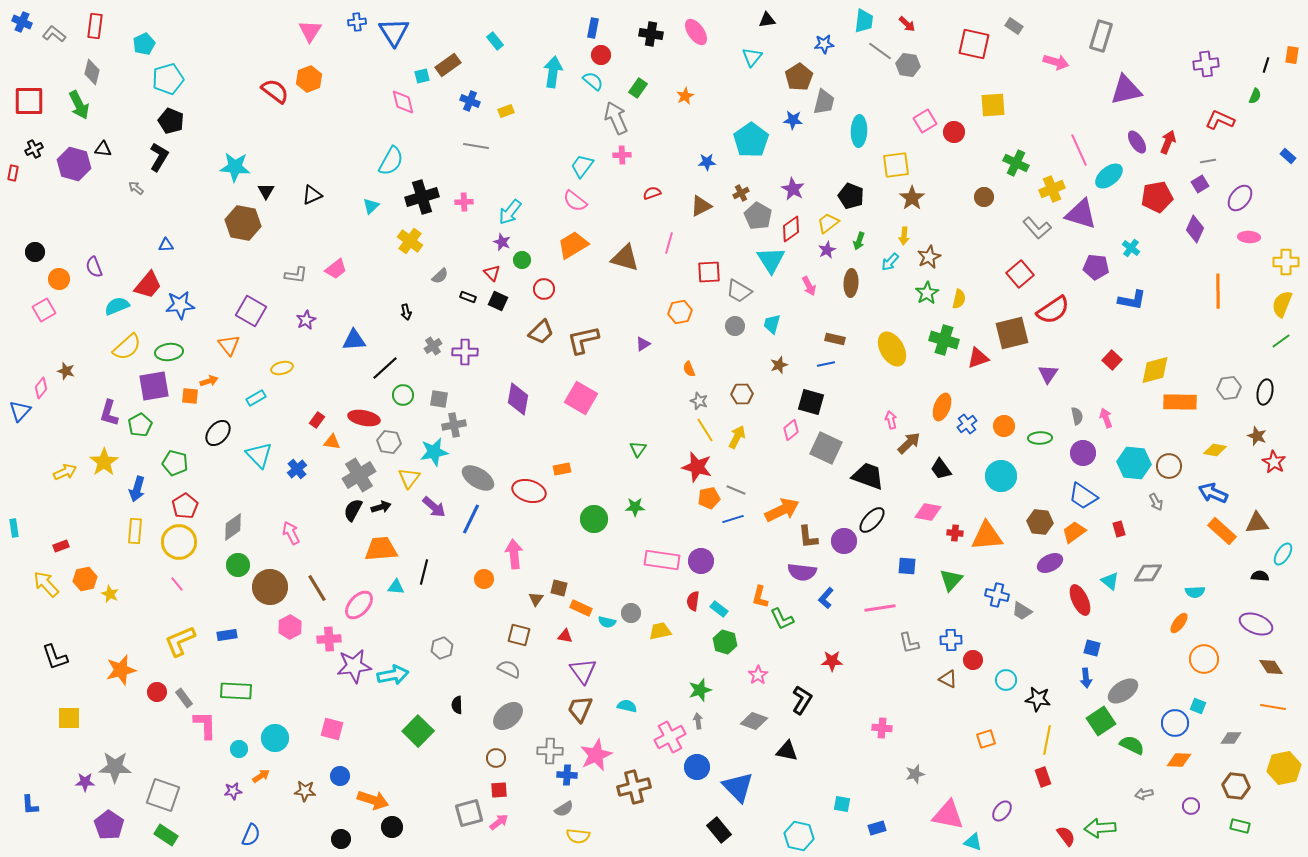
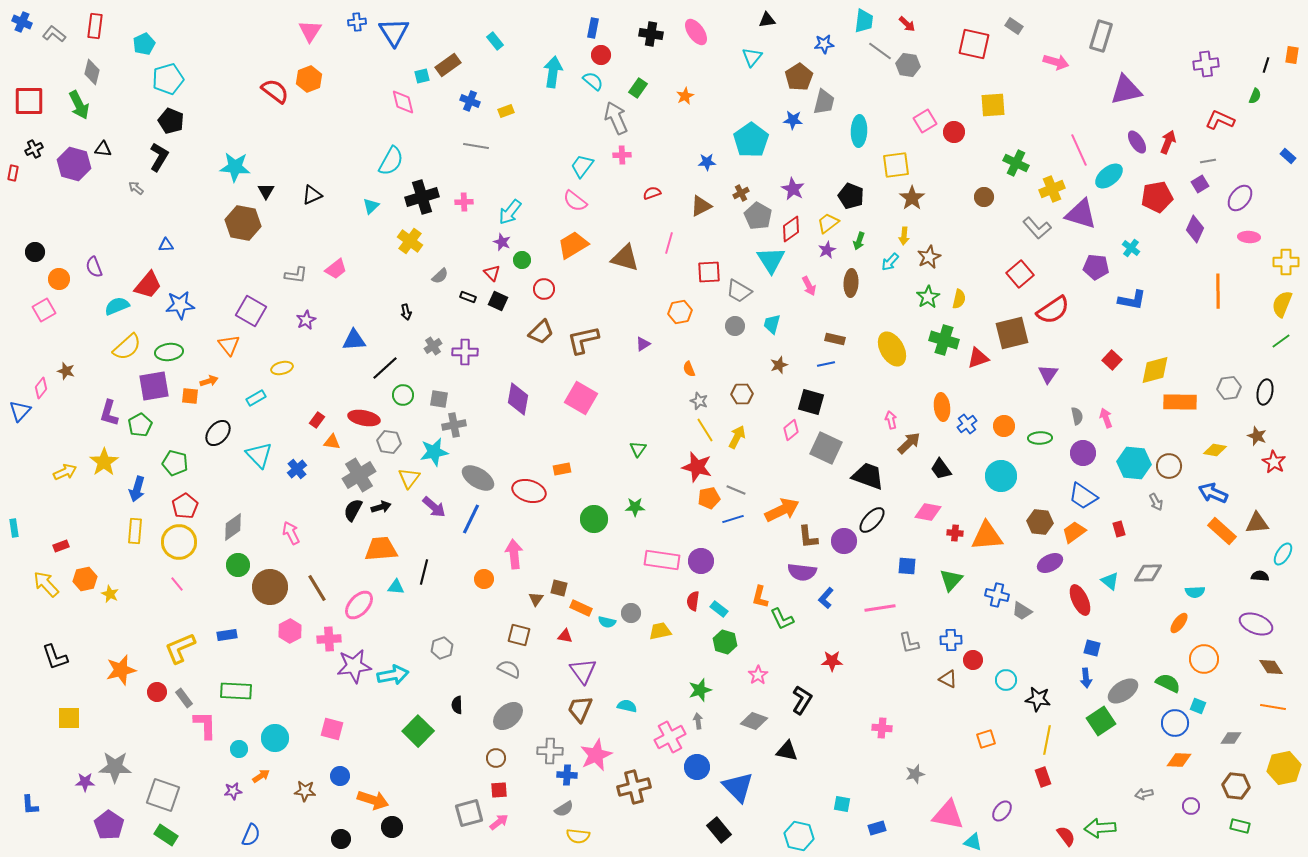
green star at (927, 293): moved 1 px right, 4 px down
orange ellipse at (942, 407): rotated 28 degrees counterclockwise
pink hexagon at (290, 627): moved 4 px down
yellow L-shape at (180, 641): moved 7 px down
green semicircle at (1132, 745): moved 36 px right, 62 px up
